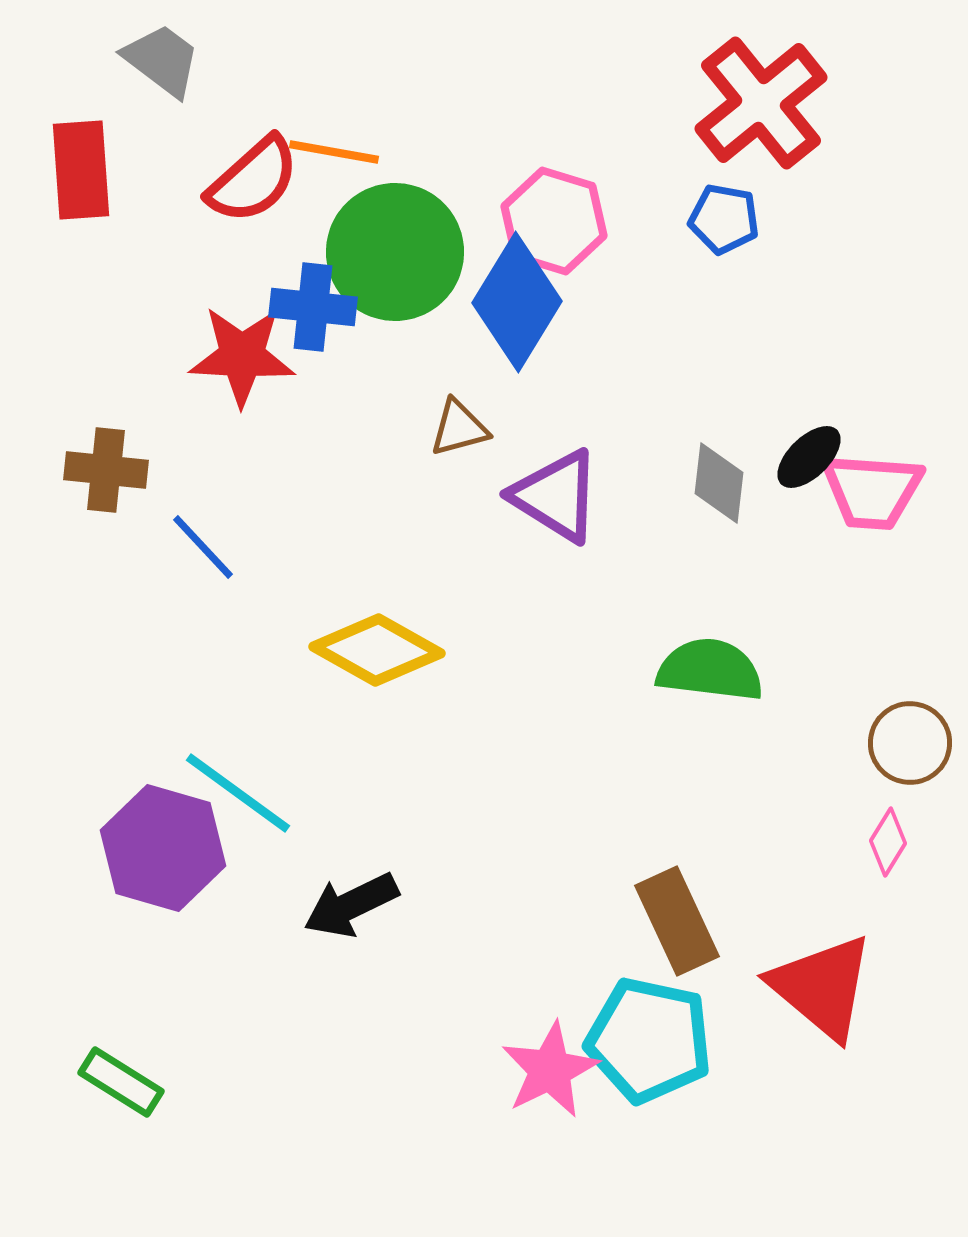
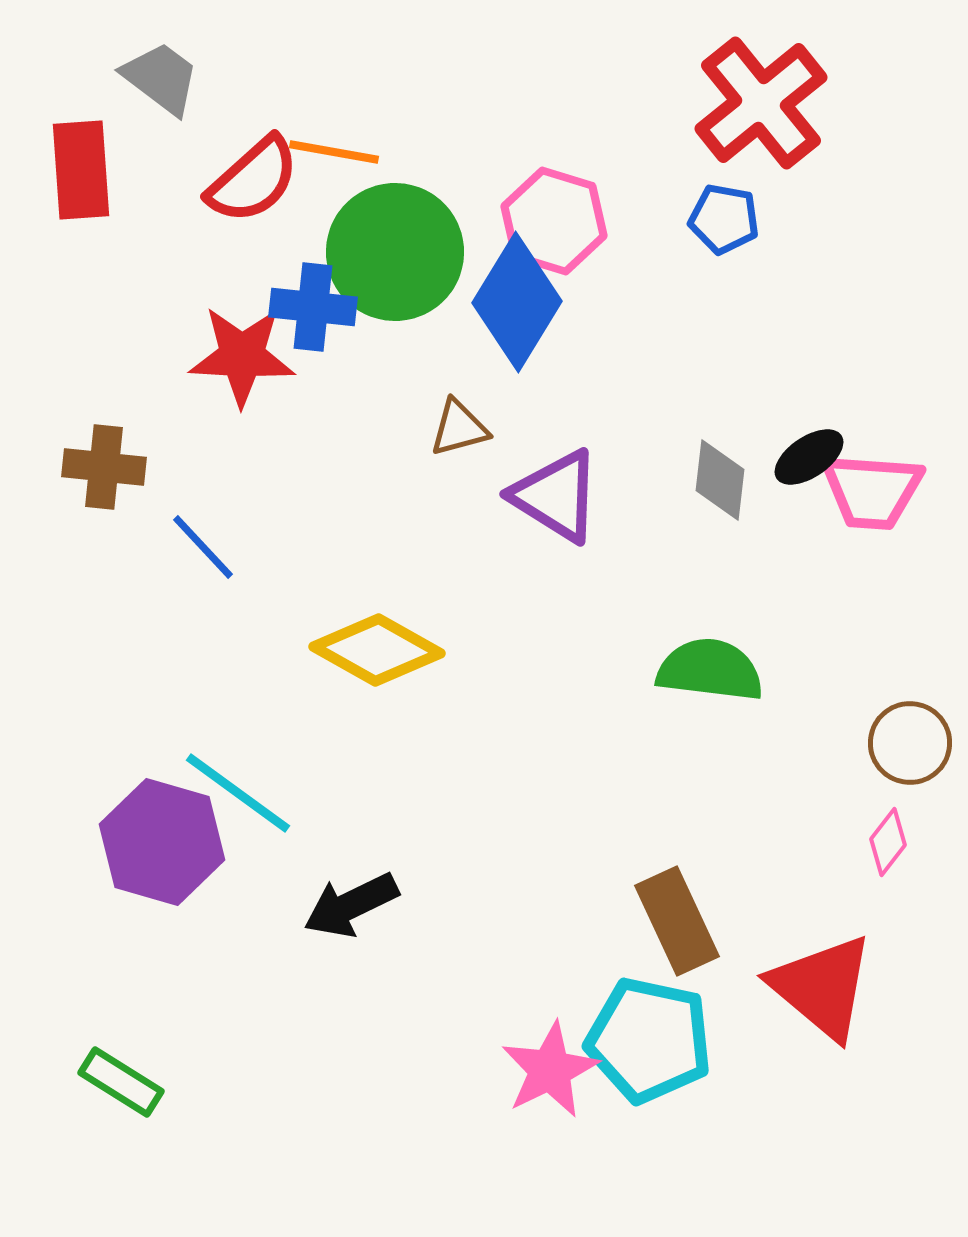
gray trapezoid: moved 1 px left, 18 px down
black ellipse: rotated 10 degrees clockwise
brown cross: moved 2 px left, 3 px up
gray diamond: moved 1 px right, 3 px up
pink diamond: rotated 6 degrees clockwise
purple hexagon: moved 1 px left, 6 px up
